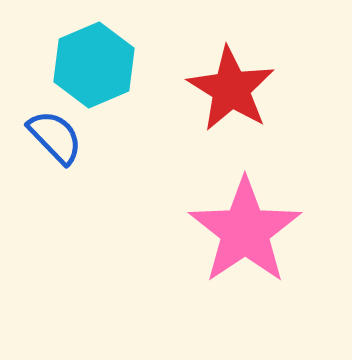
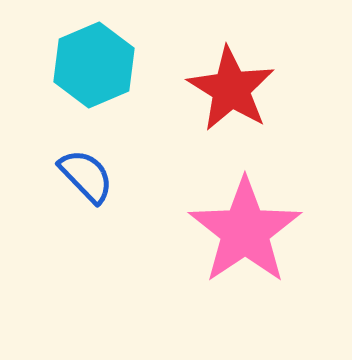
blue semicircle: moved 31 px right, 39 px down
